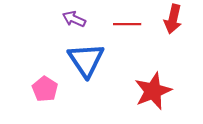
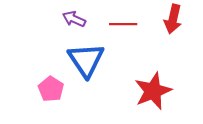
red line: moved 4 px left
pink pentagon: moved 6 px right
